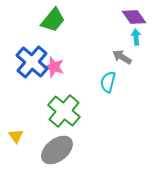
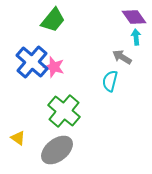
cyan semicircle: moved 2 px right, 1 px up
yellow triangle: moved 2 px right, 2 px down; rotated 21 degrees counterclockwise
